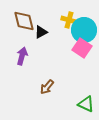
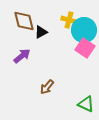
pink square: moved 3 px right
purple arrow: rotated 36 degrees clockwise
